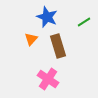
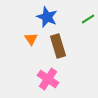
green line: moved 4 px right, 3 px up
orange triangle: rotated 16 degrees counterclockwise
